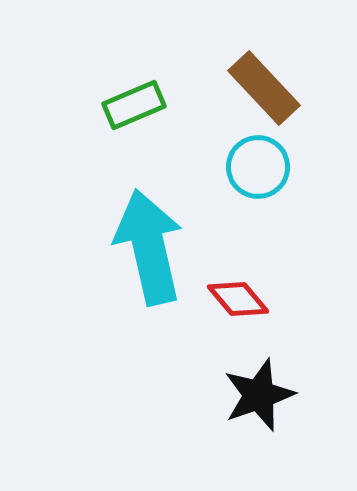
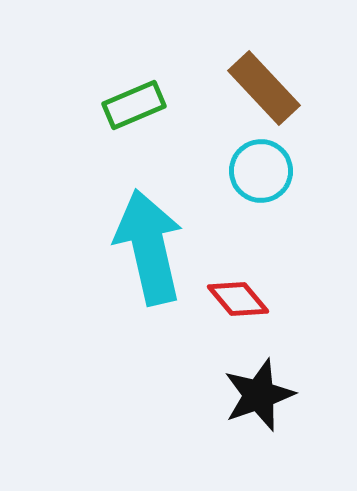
cyan circle: moved 3 px right, 4 px down
